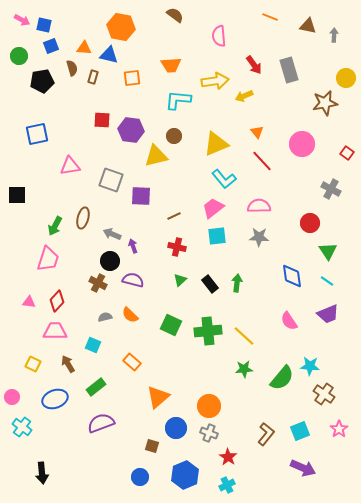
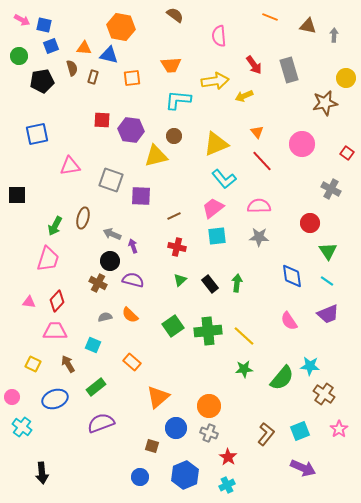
green square at (171, 325): moved 2 px right, 1 px down; rotated 30 degrees clockwise
